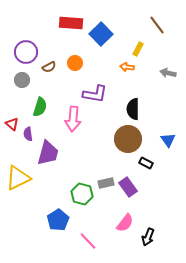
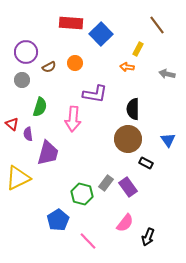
gray arrow: moved 1 px left, 1 px down
gray rectangle: rotated 42 degrees counterclockwise
